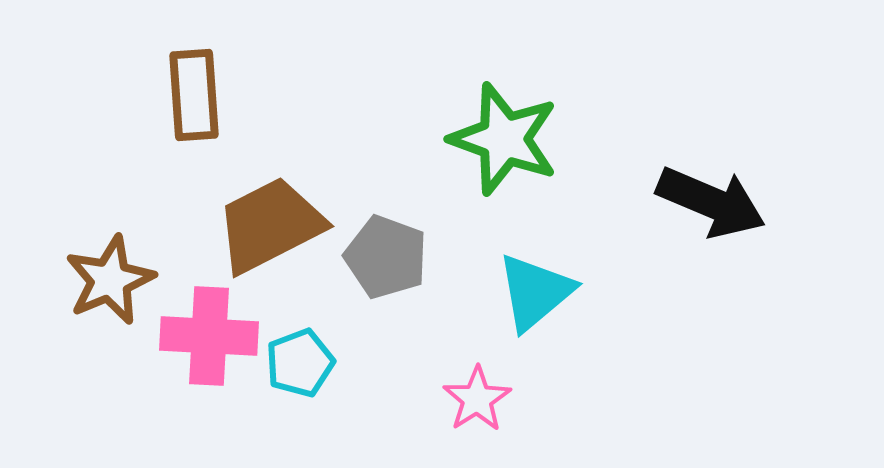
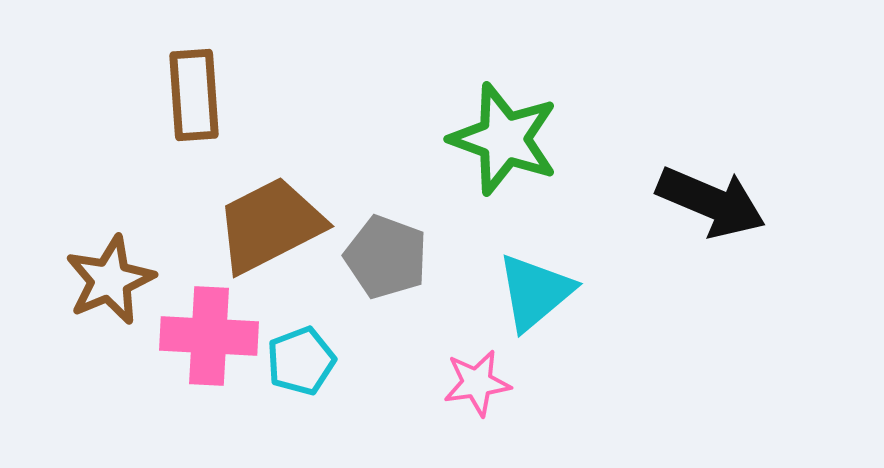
cyan pentagon: moved 1 px right, 2 px up
pink star: moved 16 px up; rotated 24 degrees clockwise
